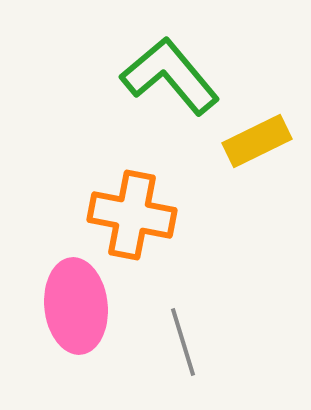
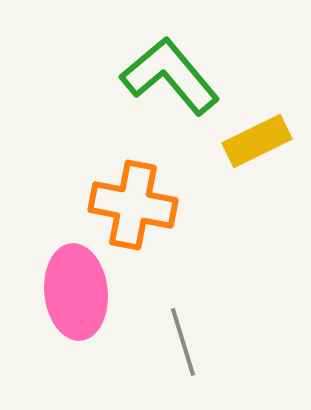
orange cross: moved 1 px right, 10 px up
pink ellipse: moved 14 px up
